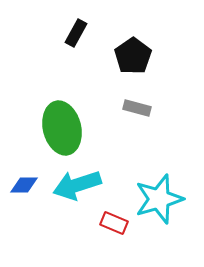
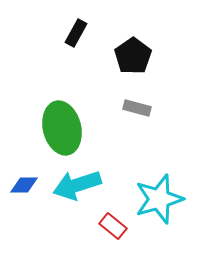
red rectangle: moved 1 px left, 3 px down; rotated 16 degrees clockwise
